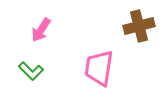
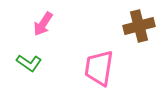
pink arrow: moved 2 px right, 6 px up
green L-shape: moved 2 px left, 8 px up; rotated 10 degrees counterclockwise
